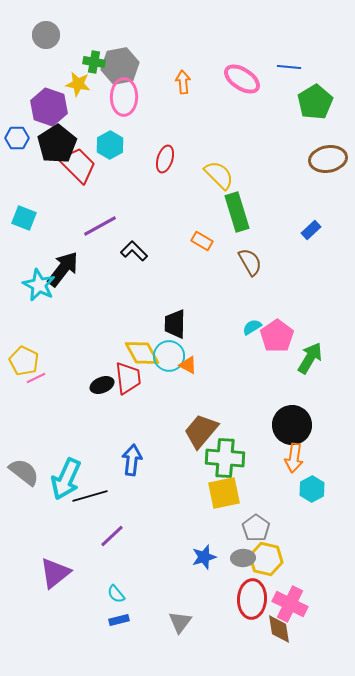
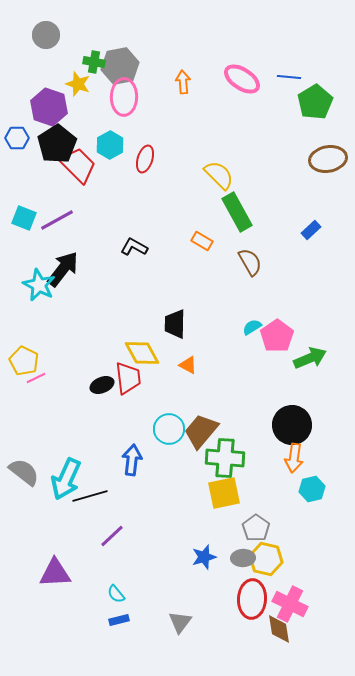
blue line at (289, 67): moved 10 px down
yellow star at (78, 84): rotated 10 degrees clockwise
red ellipse at (165, 159): moved 20 px left
green rectangle at (237, 212): rotated 12 degrees counterclockwise
purple line at (100, 226): moved 43 px left, 6 px up
black L-shape at (134, 251): moved 4 px up; rotated 16 degrees counterclockwise
cyan circle at (169, 356): moved 73 px down
green arrow at (310, 358): rotated 36 degrees clockwise
cyan hexagon at (312, 489): rotated 15 degrees clockwise
purple triangle at (55, 573): rotated 36 degrees clockwise
